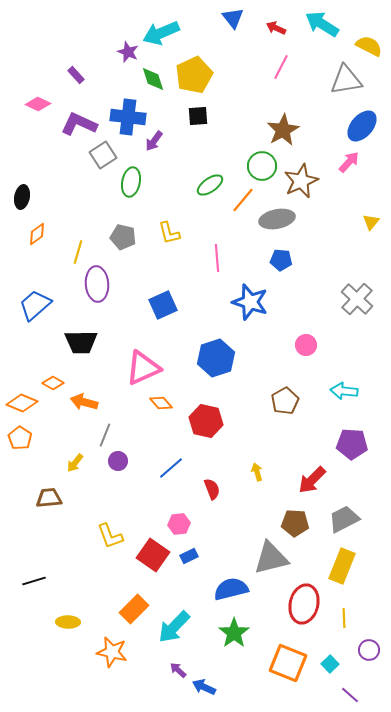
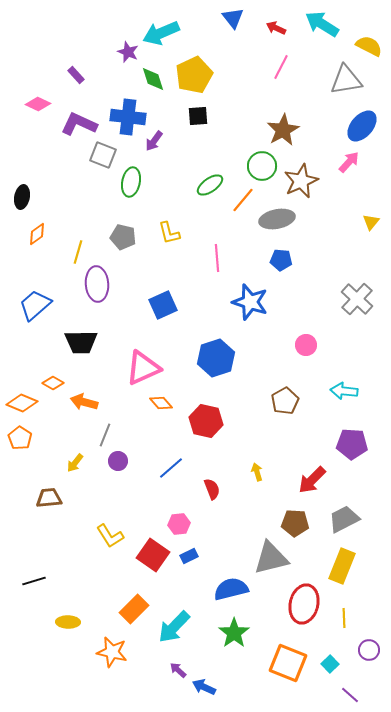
gray square at (103, 155): rotated 36 degrees counterclockwise
yellow L-shape at (110, 536): rotated 12 degrees counterclockwise
